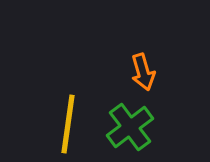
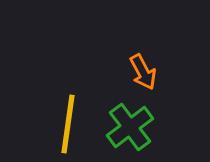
orange arrow: rotated 12 degrees counterclockwise
